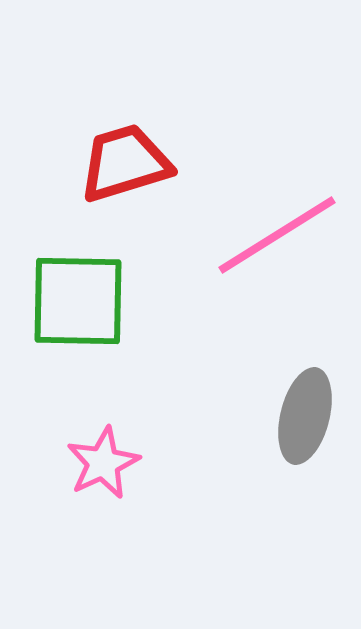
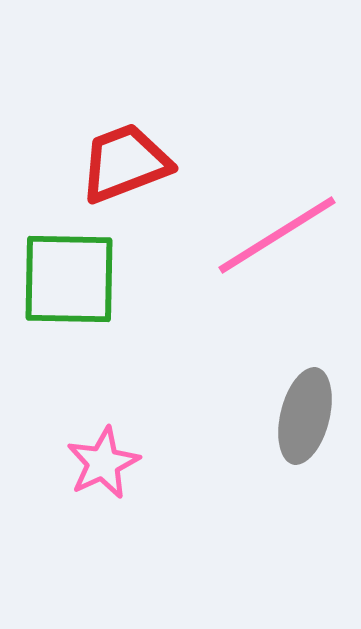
red trapezoid: rotated 4 degrees counterclockwise
green square: moved 9 px left, 22 px up
